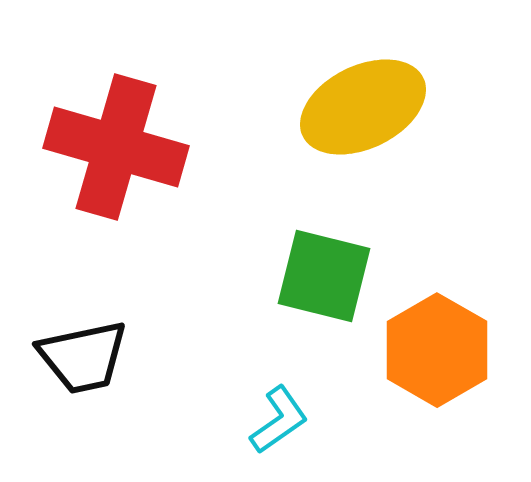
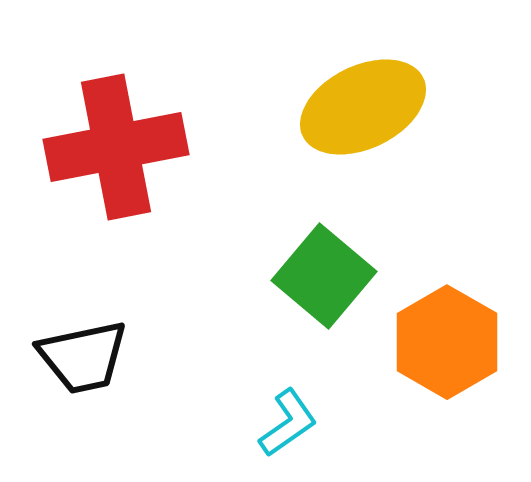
red cross: rotated 27 degrees counterclockwise
green square: rotated 26 degrees clockwise
orange hexagon: moved 10 px right, 8 px up
cyan L-shape: moved 9 px right, 3 px down
